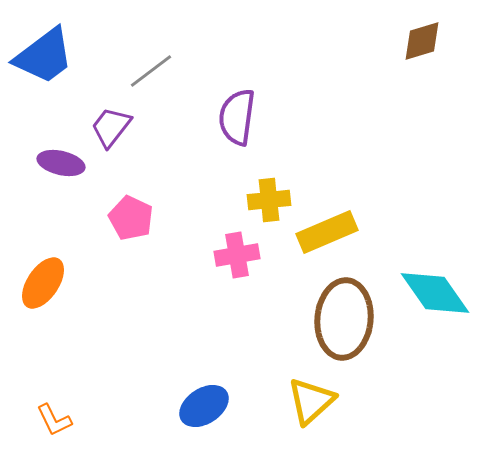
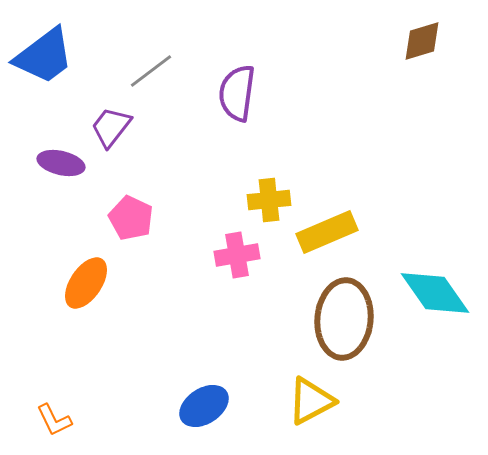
purple semicircle: moved 24 px up
orange ellipse: moved 43 px right
yellow triangle: rotated 14 degrees clockwise
